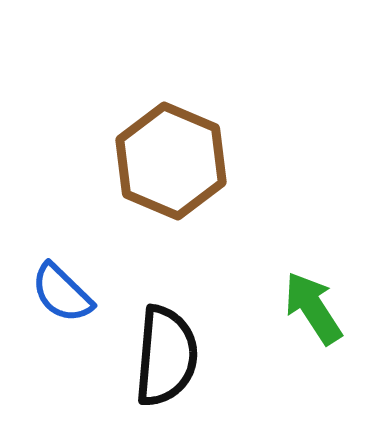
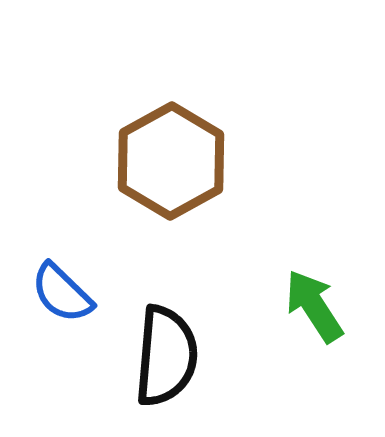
brown hexagon: rotated 8 degrees clockwise
green arrow: moved 1 px right, 2 px up
